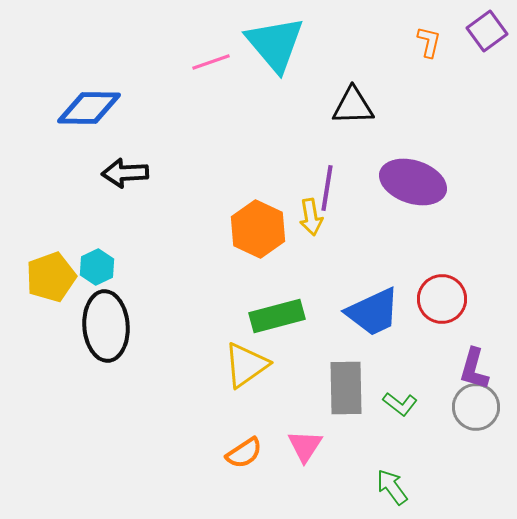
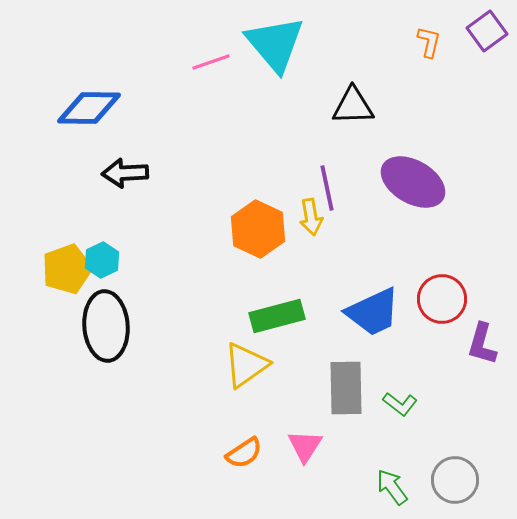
purple ellipse: rotated 12 degrees clockwise
purple line: rotated 21 degrees counterclockwise
cyan hexagon: moved 5 px right, 7 px up
yellow pentagon: moved 16 px right, 8 px up
purple L-shape: moved 8 px right, 25 px up
gray circle: moved 21 px left, 73 px down
